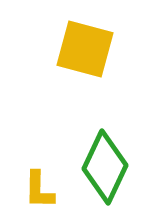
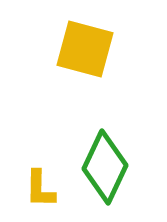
yellow L-shape: moved 1 px right, 1 px up
